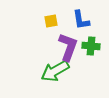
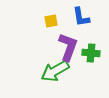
blue L-shape: moved 3 px up
green cross: moved 7 px down
